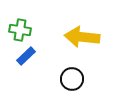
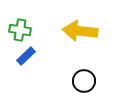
yellow arrow: moved 2 px left, 6 px up
black circle: moved 12 px right, 2 px down
